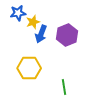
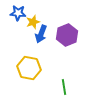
blue star: rotated 14 degrees clockwise
yellow hexagon: rotated 10 degrees clockwise
